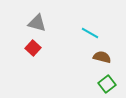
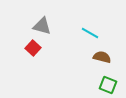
gray triangle: moved 5 px right, 3 px down
green square: moved 1 px right, 1 px down; rotated 30 degrees counterclockwise
